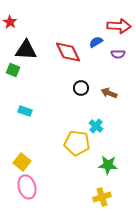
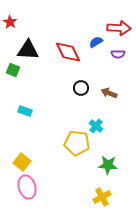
red arrow: moved 2 px down
black triangle: moved 2 px right
yellow cross: rotated 12 degrees counterclockwise
